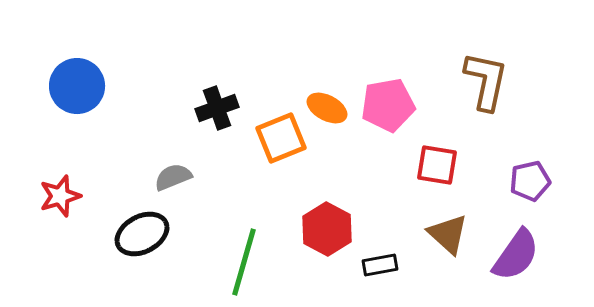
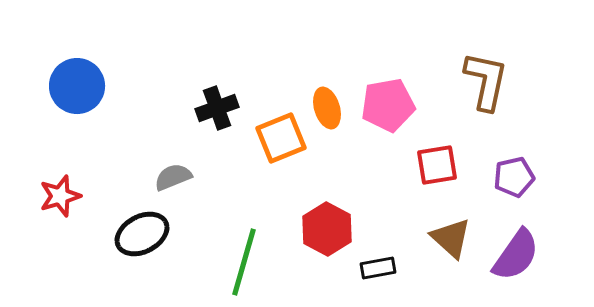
orange ellipse: rotated 45 degrees clockwise
red square: rotated 18 degrees counterclockwise
purple pentagon: moved 16 px left, 4 px up
brown triangle: moved 3 px right, 4 px down
black rectangle: moved 2 px left, 3 px down
